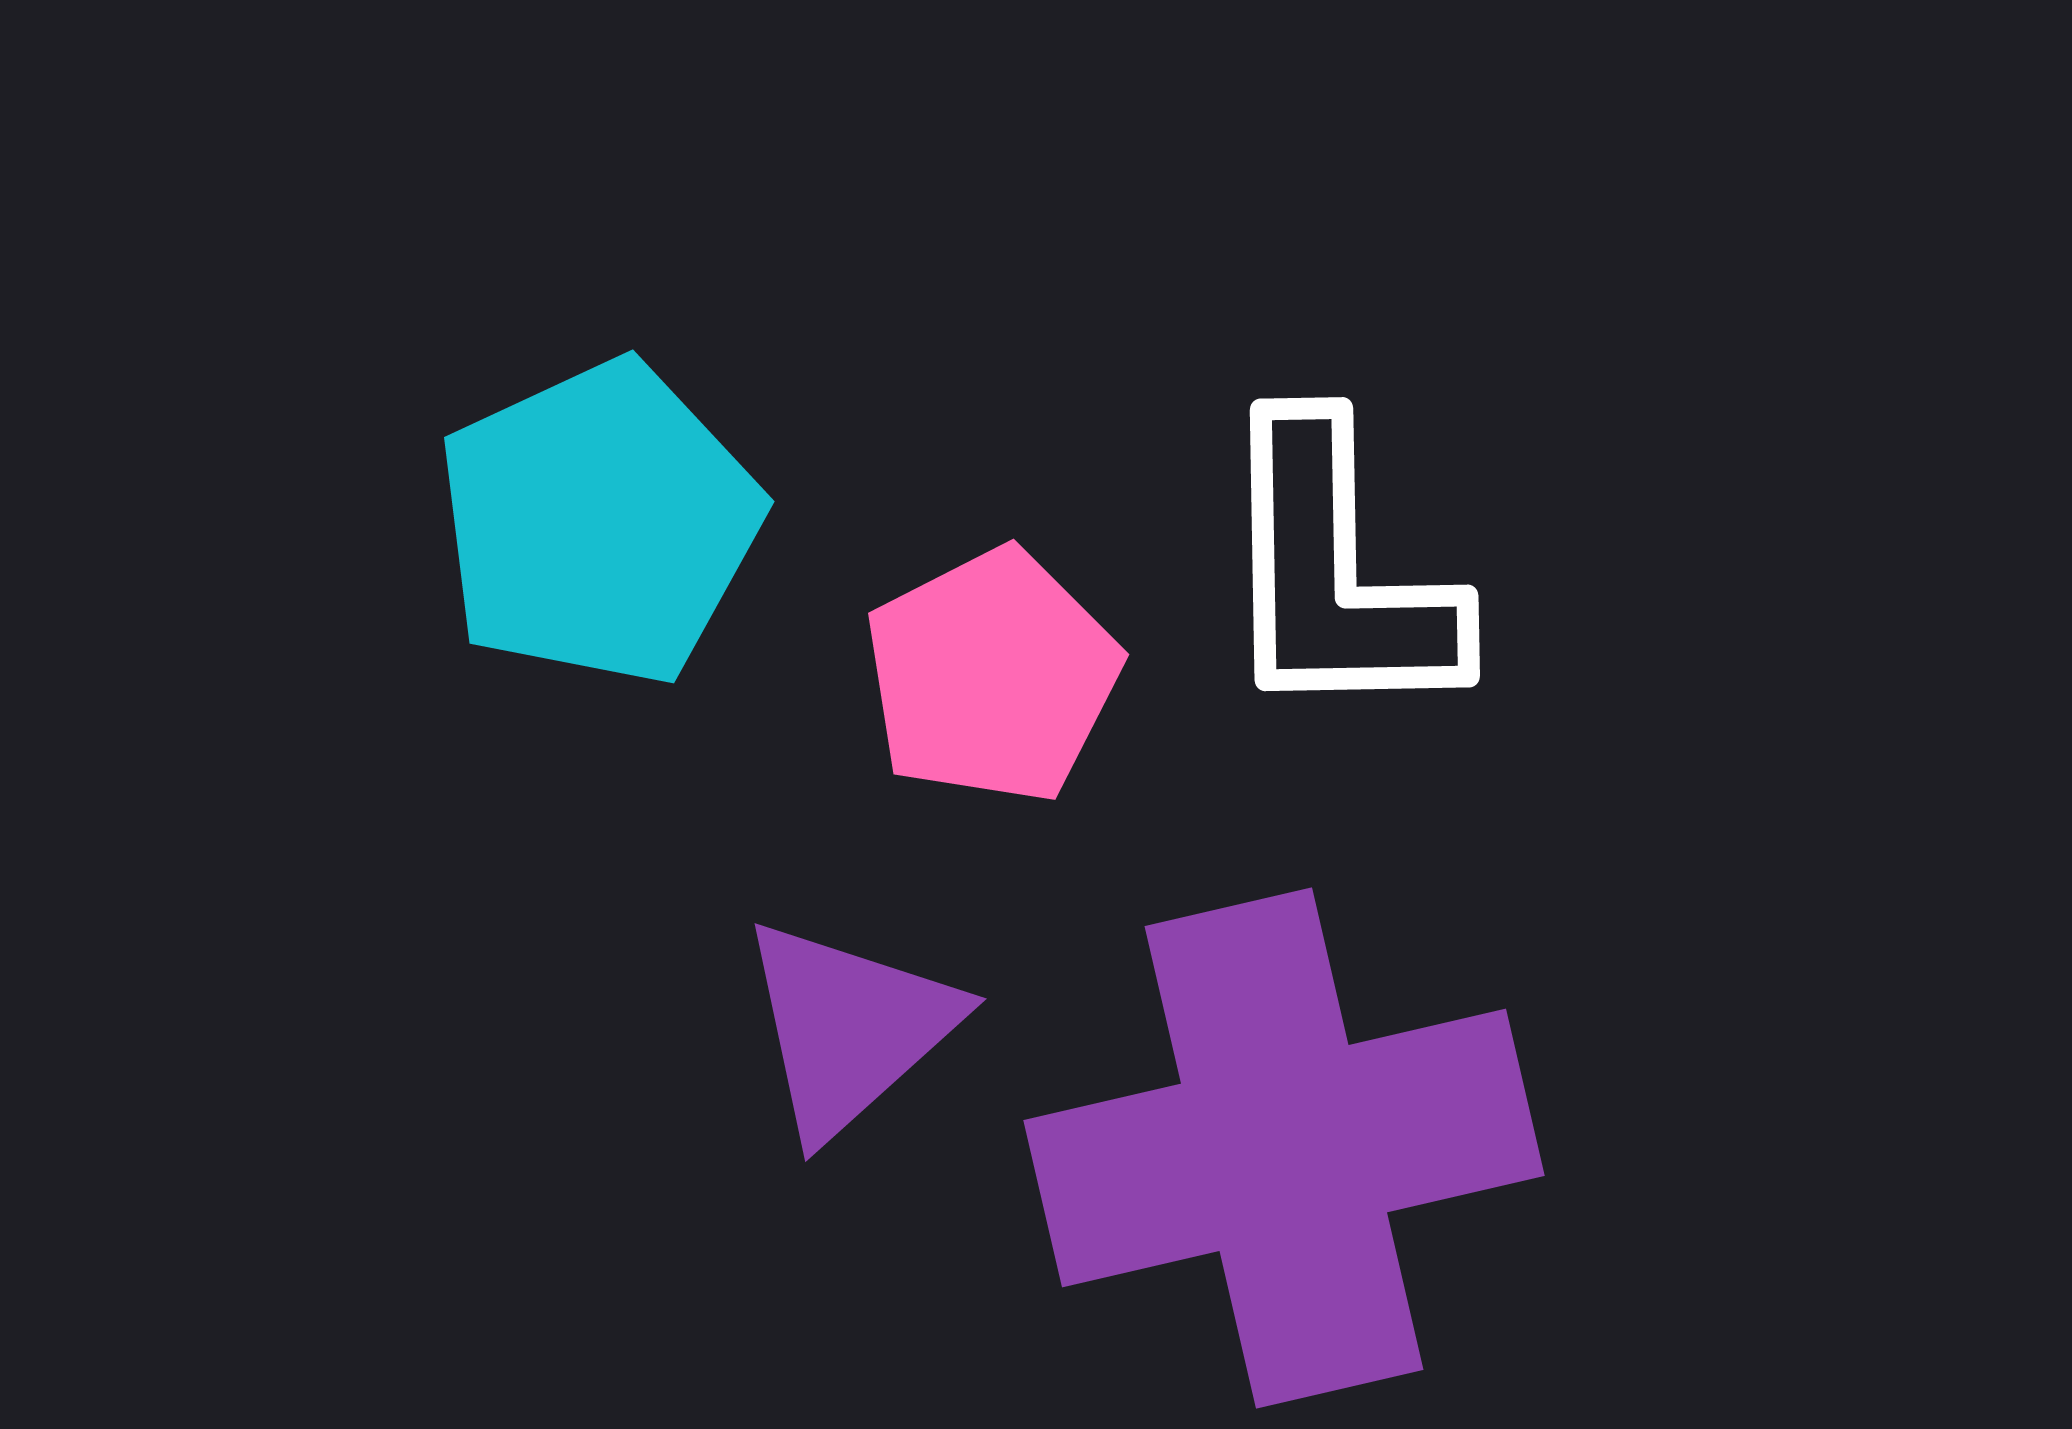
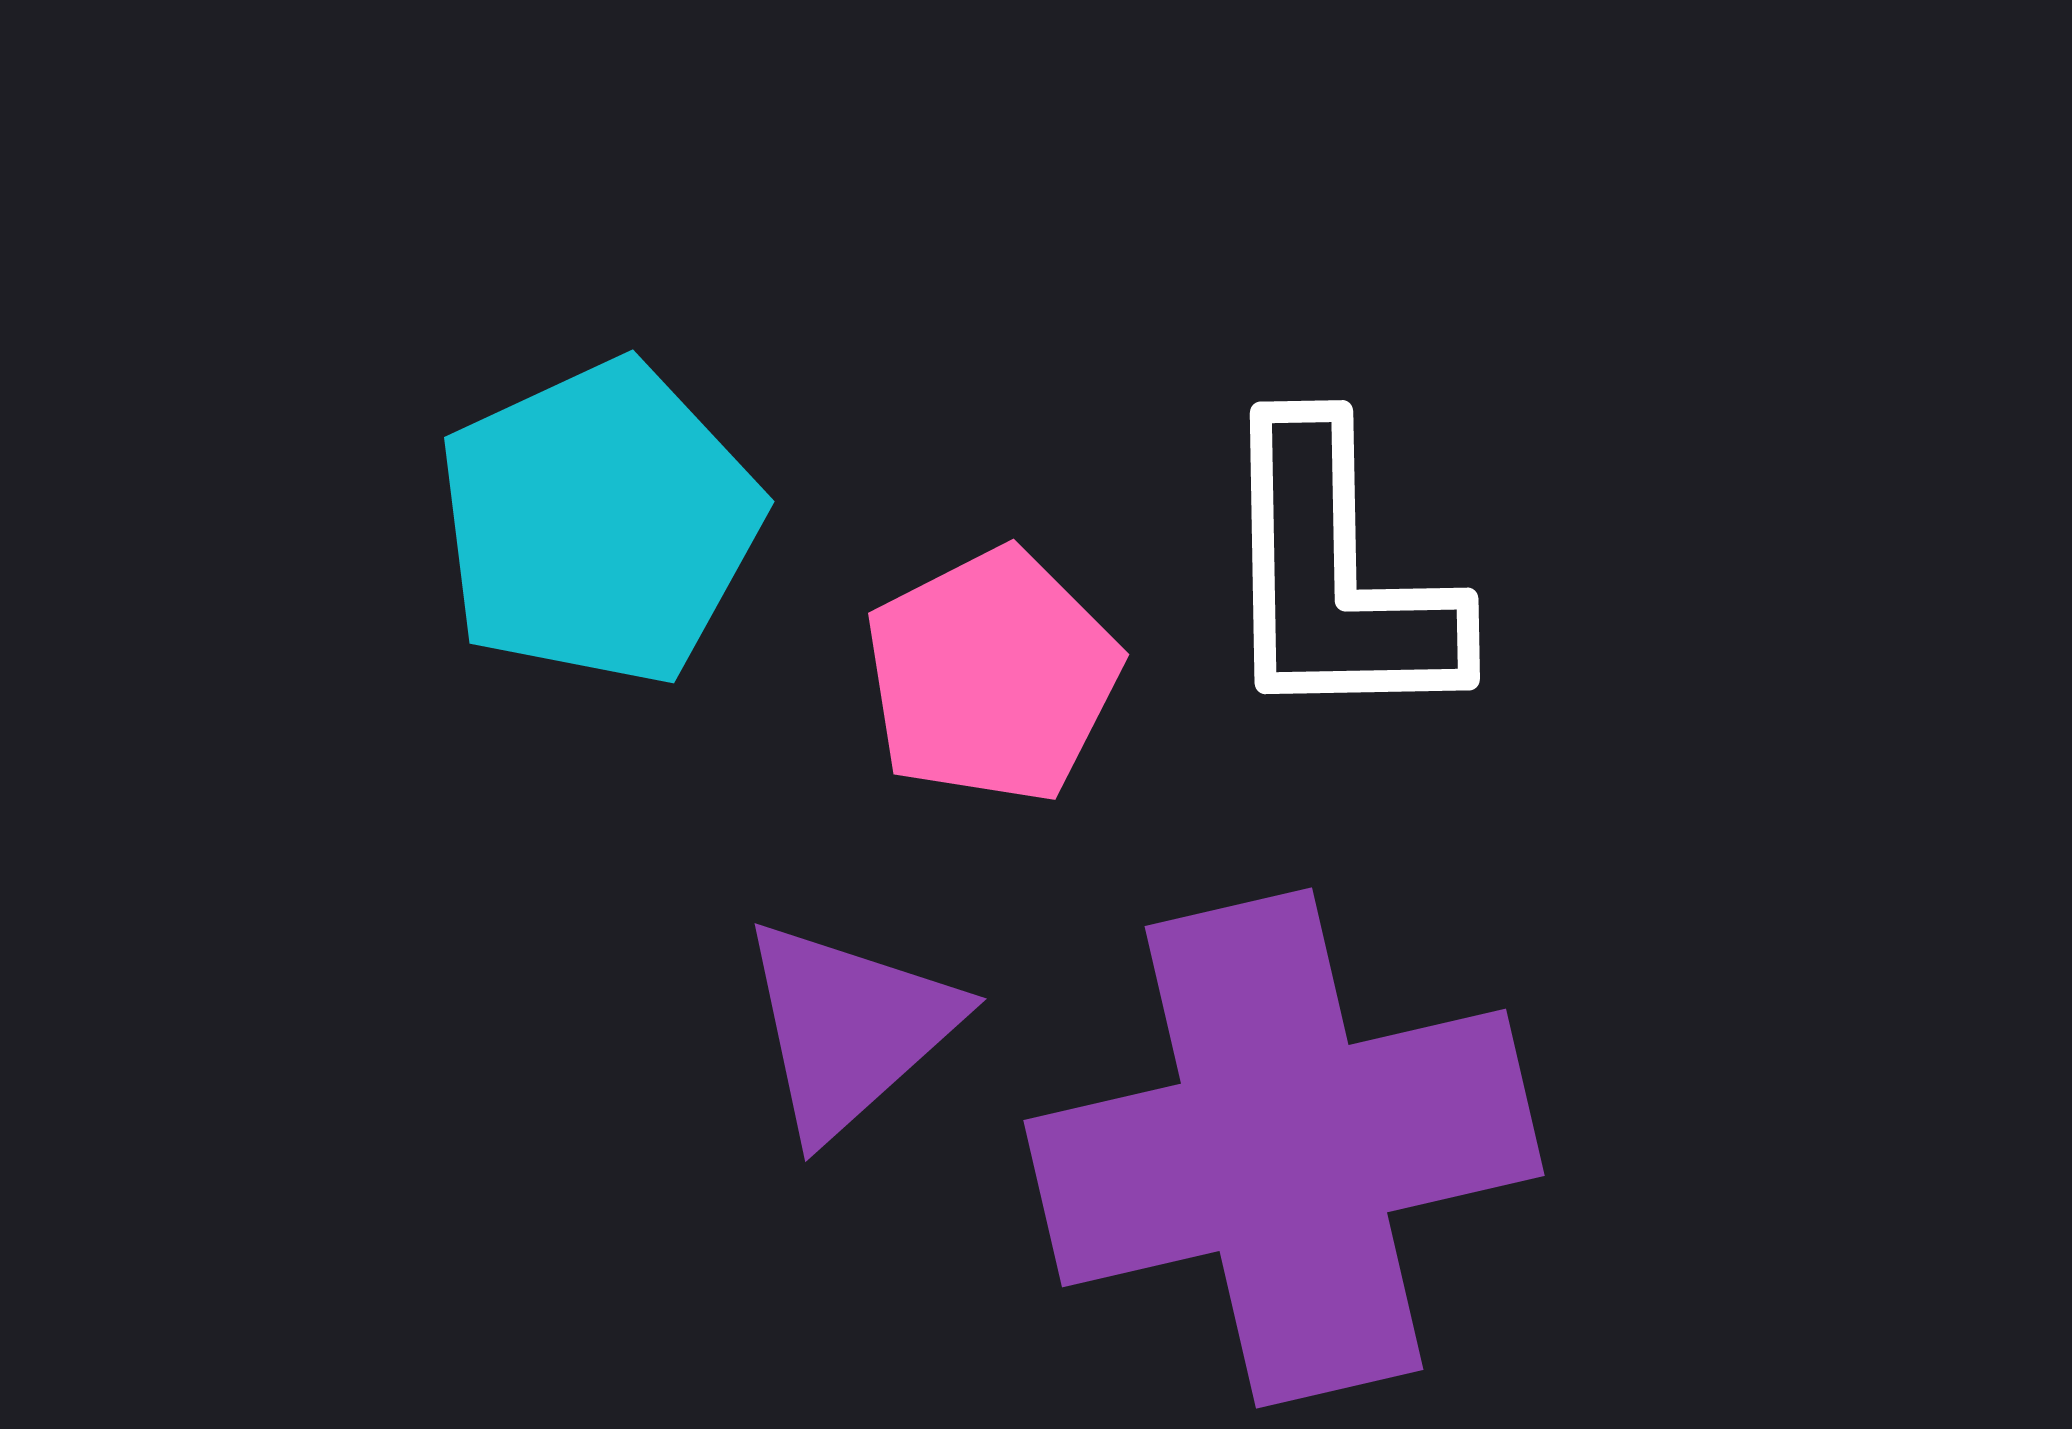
white L-shape: moved 3 px down
